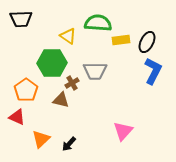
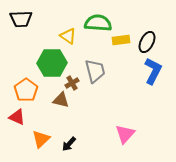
gray trapezoid: rotated 105 degrees counterclockwise
pink triangle: moved 2 px right, 3 px down
